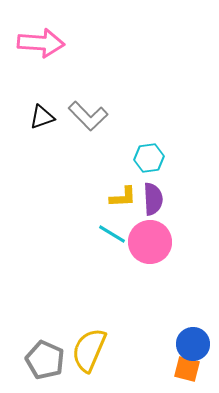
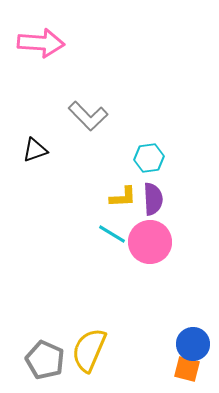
black triangle: moved 7 px left, 33 px down
